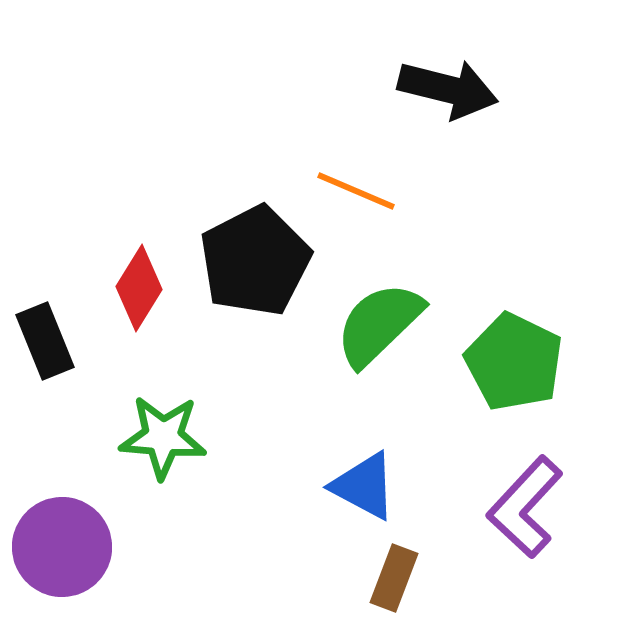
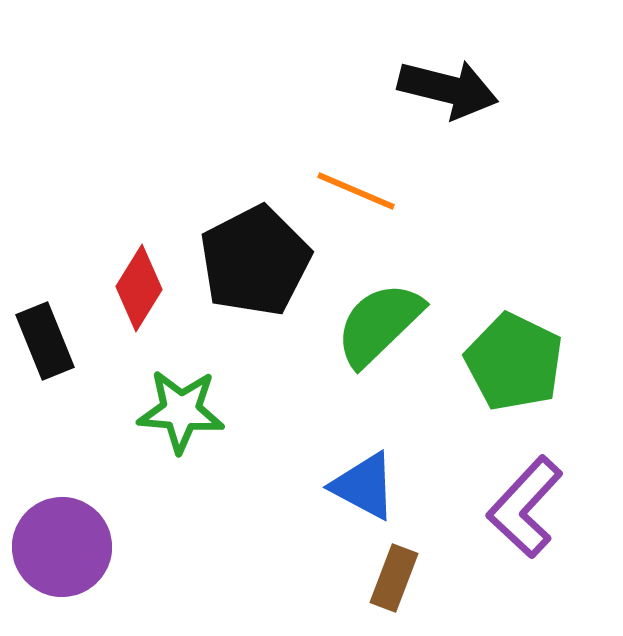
green star: moved 18 px right, 26 px up
